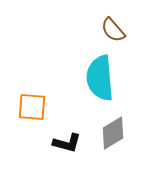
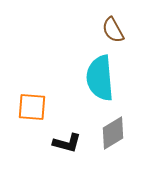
brown semicircle: rotated 12 degrees clockwise
